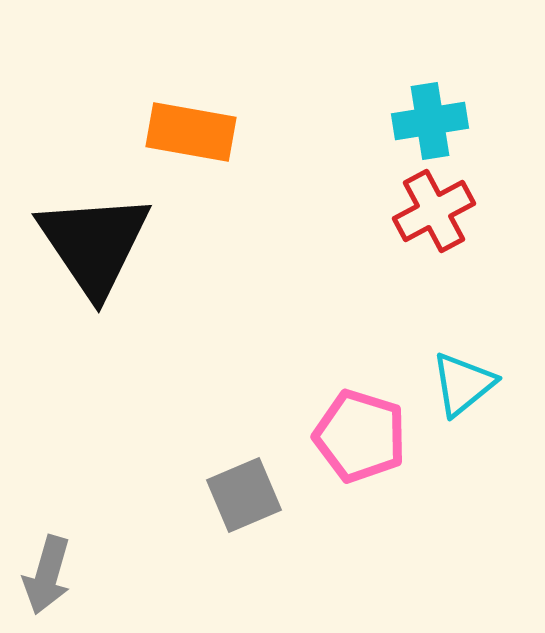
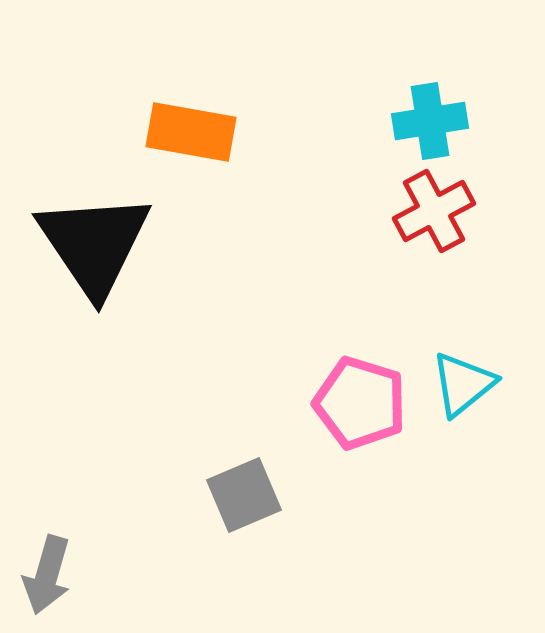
pink pentagon: moved 33 px up
